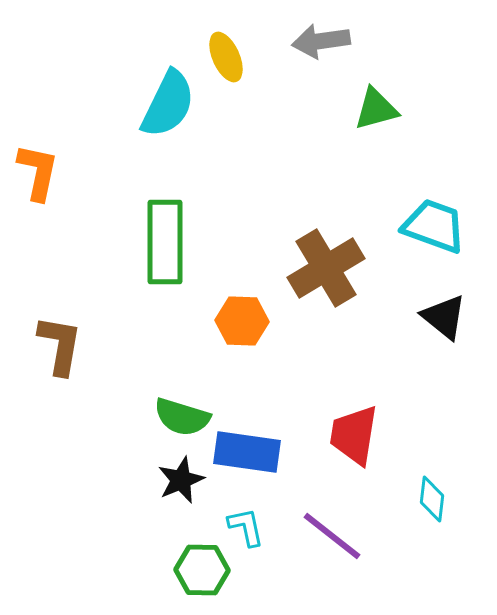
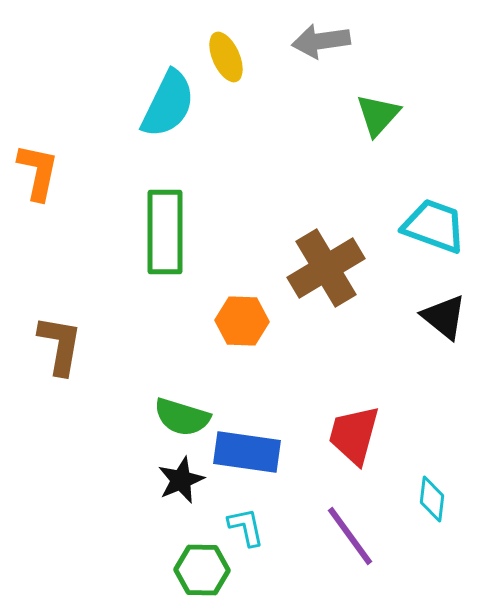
green triangle: moved 2 px right, 6 px down; rotated 33 degrees counterclockwise
green rectangle: moved 10 px up
red trapezoid: rotated 6 degrees clockwise
purple line: moved 18 px right; rotated 16 degrees clockwise
